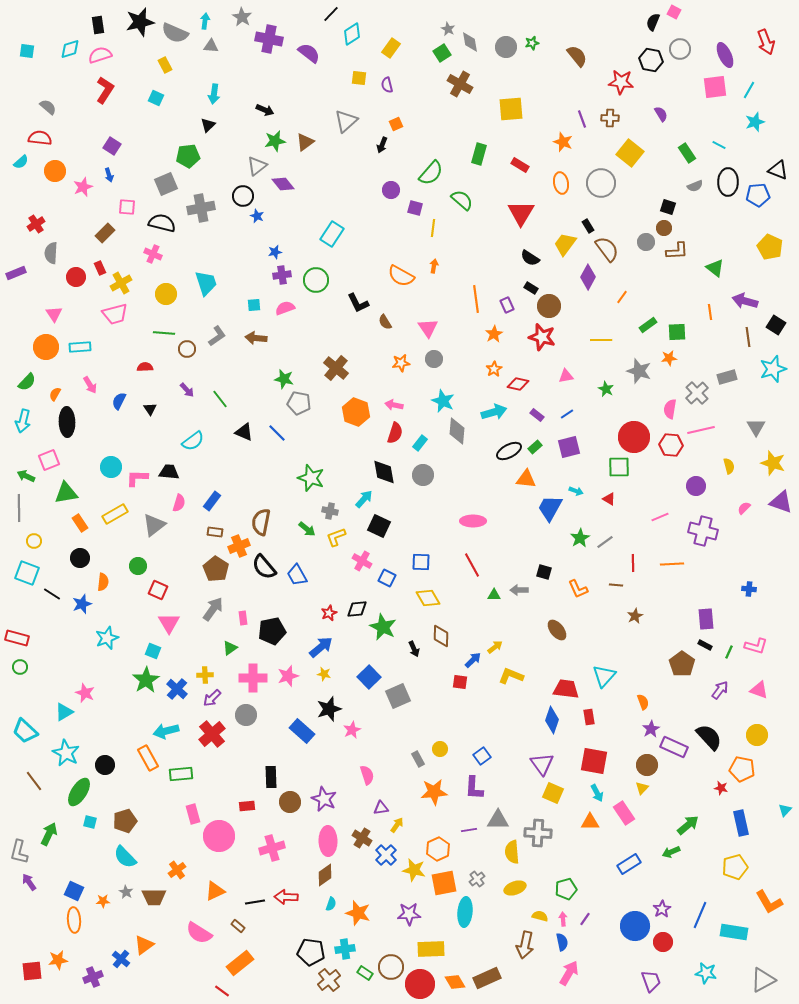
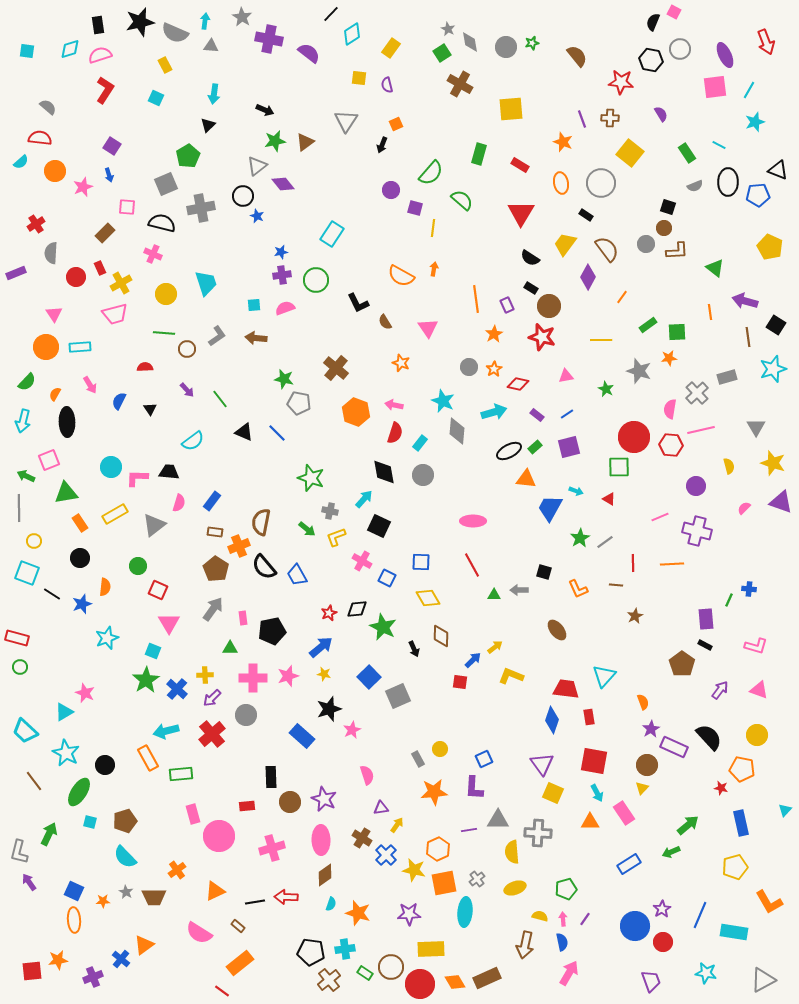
gray triangle at (346, 121): rotated 15 degrees counterclockwise
green pentagon at (188, 156): rotated 25 degrees counterclockwise
black rectangle at (588, 226): moved 2 px left, 11 px up; rotated 24 degrees counterclockwise
gray circle at (646, 242): moved 2 px down
blue star at (275, 252): moved 6 px right
orange arrow at (434, 266): moved 3 px down
gray circle at (434, 359): moved 35 px right, 8 px down
orange star at (401, 363): rotated 30 degrees clockwise
purple cross at (703, 531): moved 6 px left
orange semicircle at (103, 582): moved 2 px right, 5 px down
green triangle at (230, 648): rotated 35 degrees clockwise
green line at (729, 652): moved 52 px up
blue rectangle at (302, 731): moved 5 px down
blue square at (482, 756): moved 2 px right, 3 px down; rotated 12 degrees clockwise
pink ellipse at (328, 841): moved 7 px left, 1 px up
